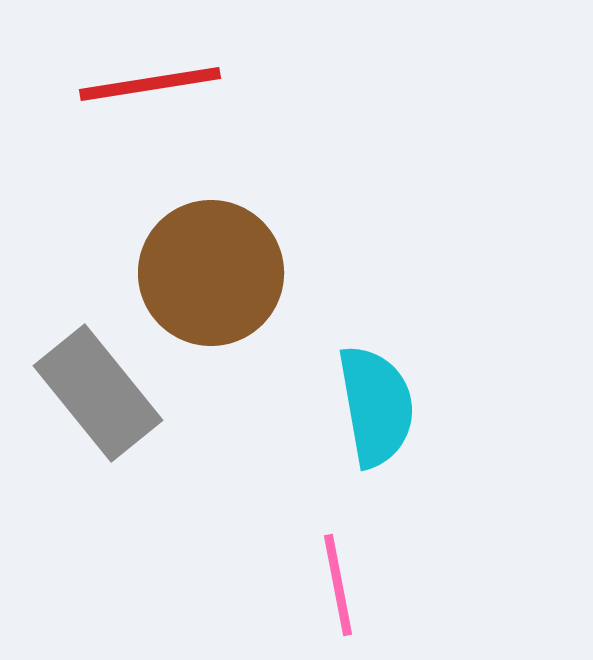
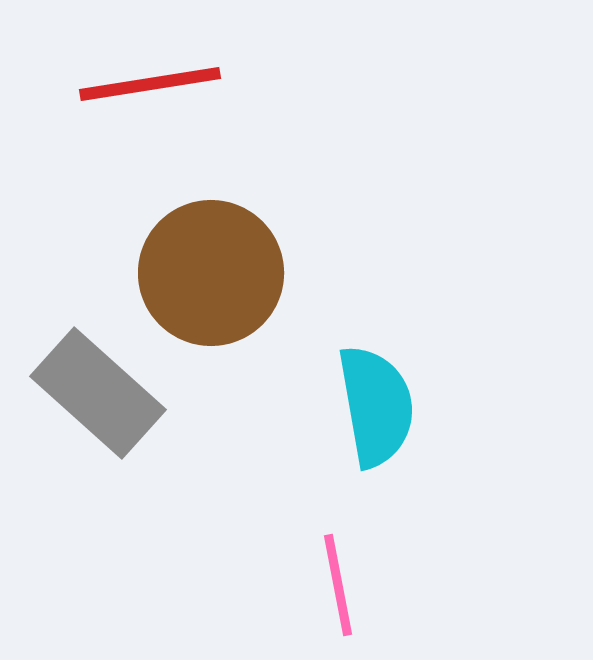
gray rectangle: rotated 9 degrees counterclockwise
